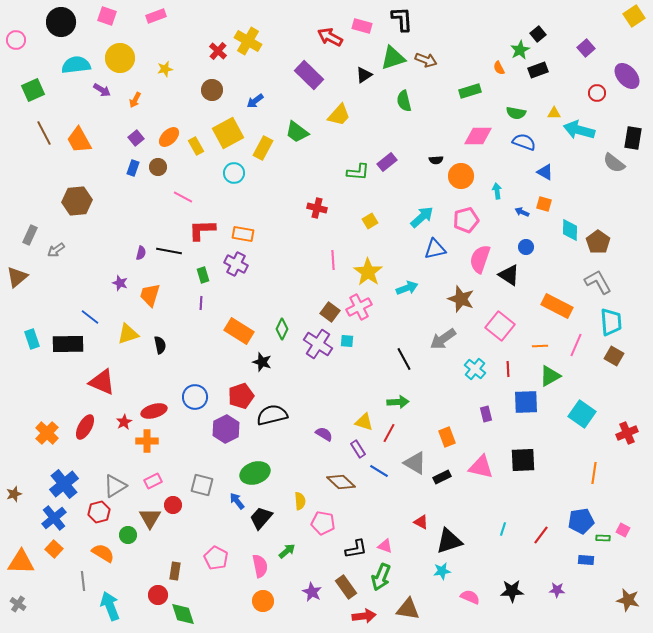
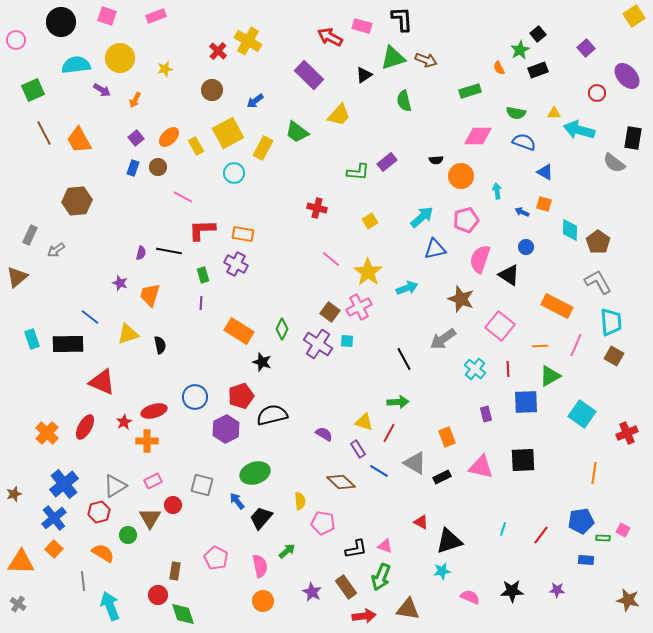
pink line at (333, 260): moved 2 px left, 1 px up; rotated 48 degrees counterclockwise
